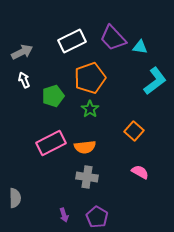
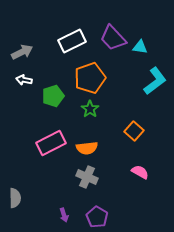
white arrow: rotated 56 degrees counterclockwise
orange semicircle: moved 2 px right, 1 px down
gray cross: rotated 15 degrees clockwise
